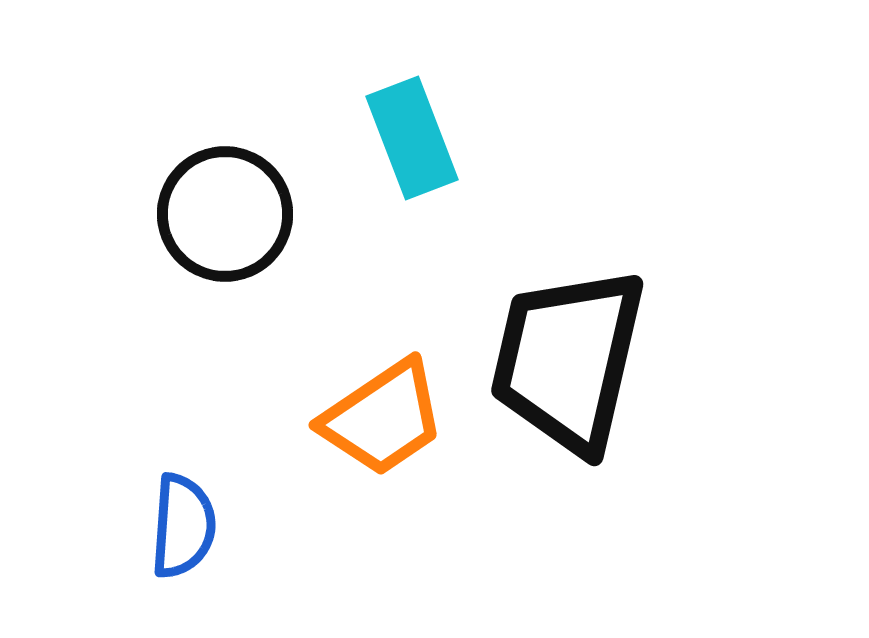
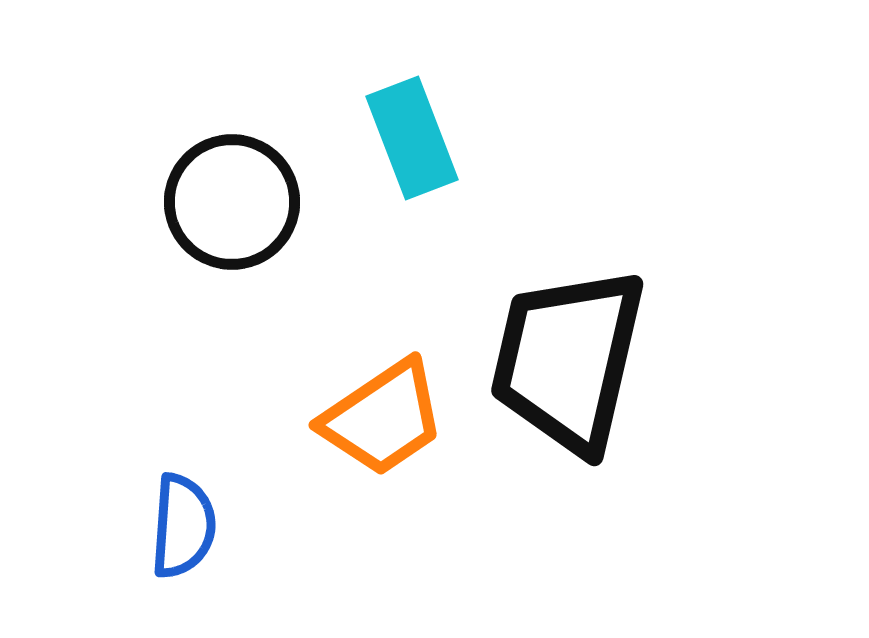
black circle: moved 7 px right, 12 px up
